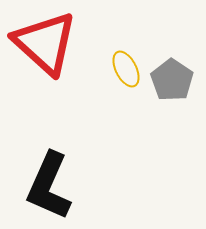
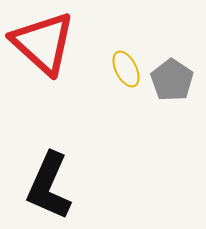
red triangle: moved 2 px left
